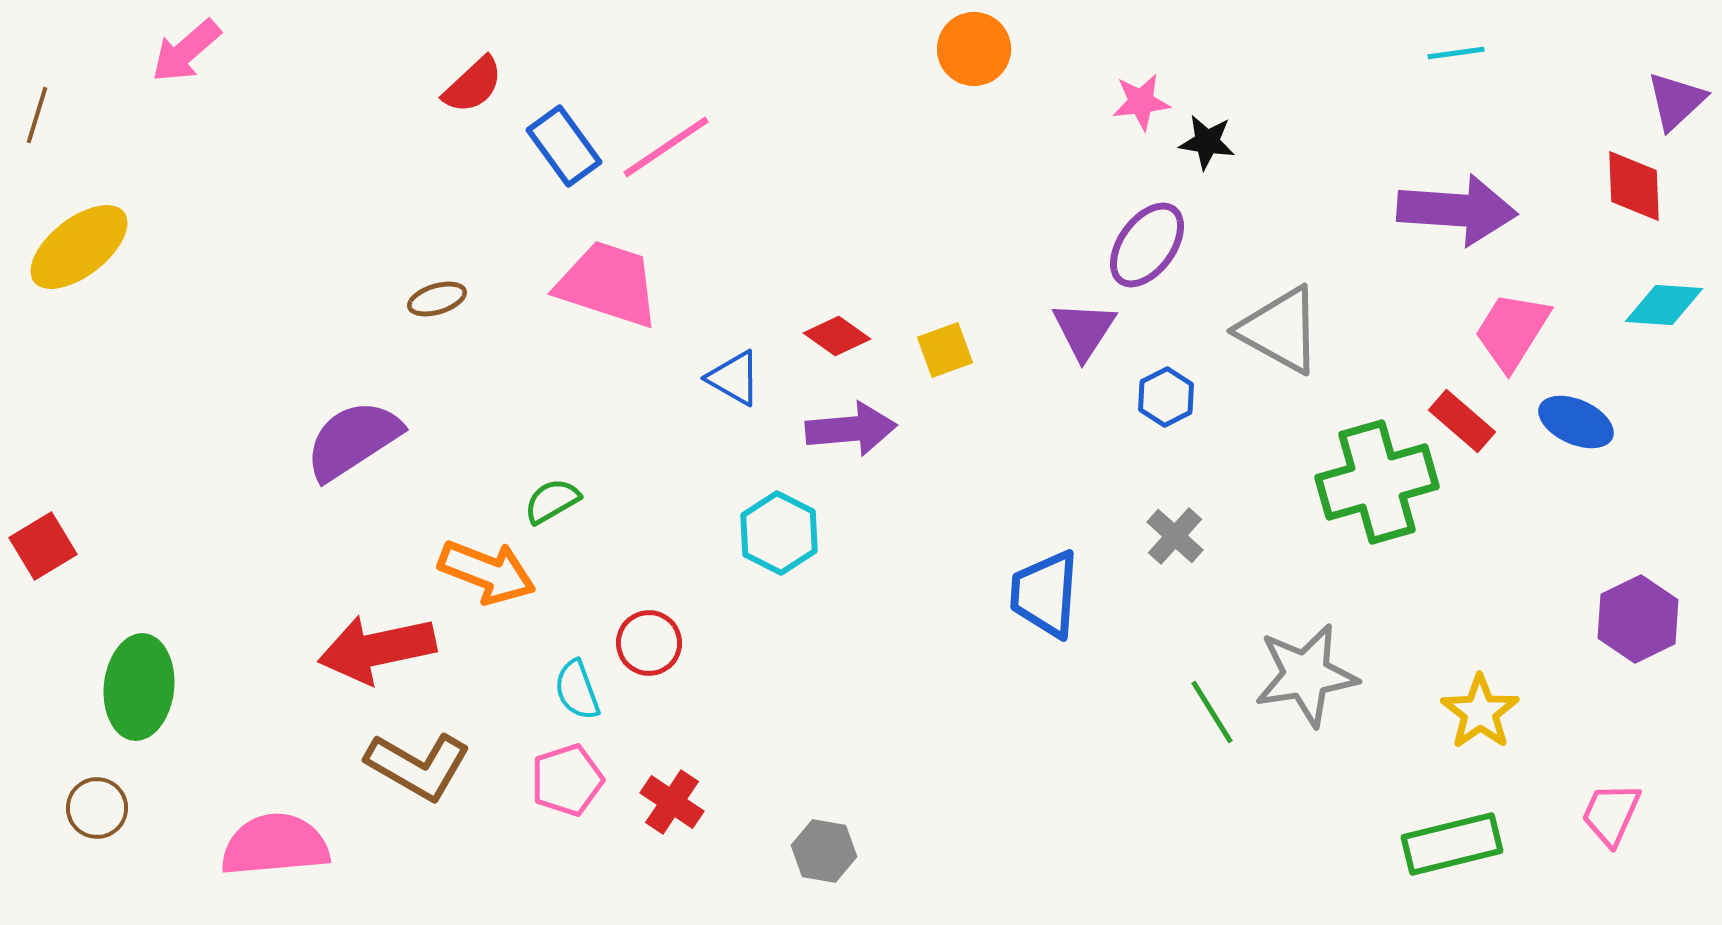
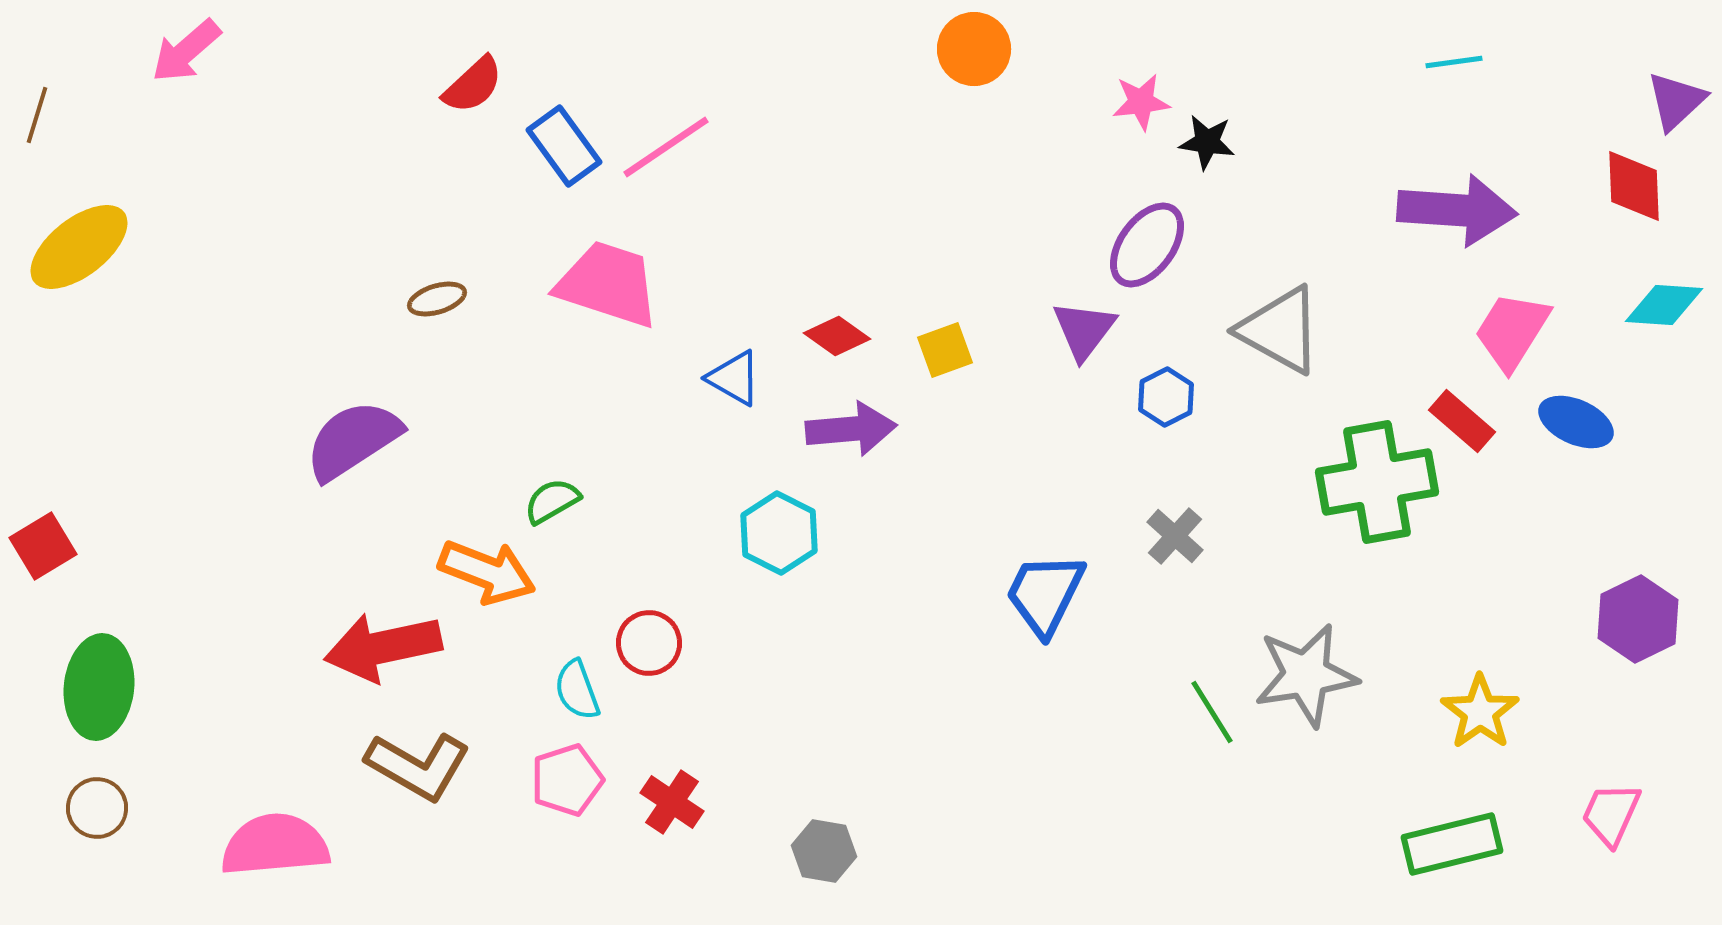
cyan line at (1456, 53): moved 2 px left, 9 px down
purple triangle at (1084, 330): rotated 4 degrees clockwise
green cross at (1377, 482): rotated 6 degrees clockwise
blue trapezoid at (1045, 594): rotated 22 degrees clockwise
red arrow at (377, 649): moved 6 px right, 2 px up
green ellipse at (139, 687): moved 40 px left
